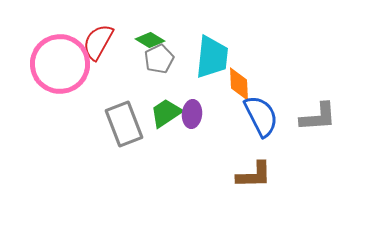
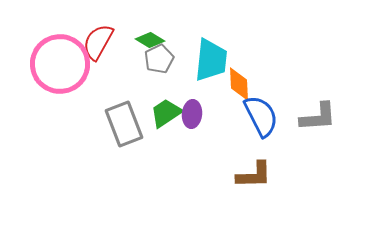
cyan trapezoid: moved 1 px left, 3 px down
